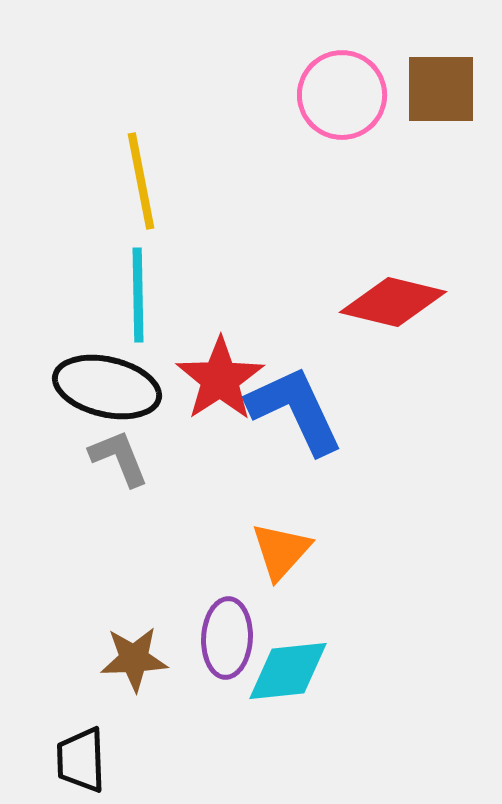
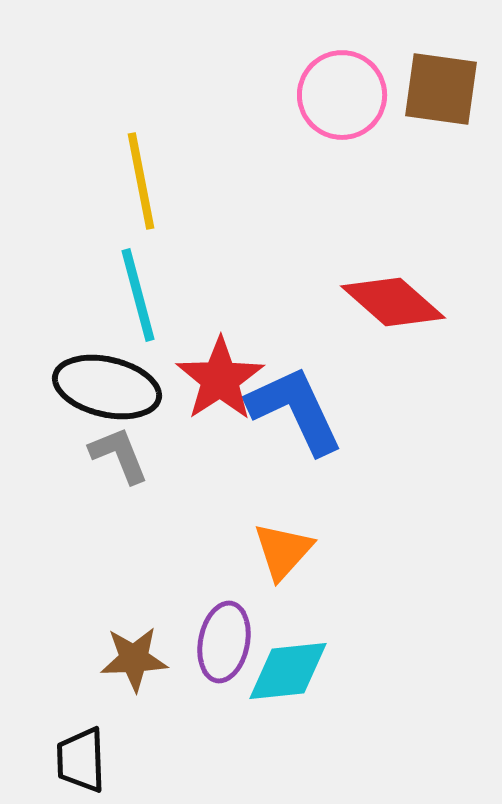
brown square: rotated 8 degrees clockwise
cyan line: rotated 14 degrees counterclockwise
red diamond: rotated 28 degrees clockwise
gray L-shape: moved 3 px up
orange triangle: moved 2 px right
purple ellipse: moved 3 px left, 4 px down; rotated 8 degrees clockwise
